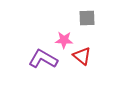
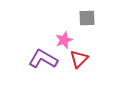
pink star: rotated 24 degrees counterclockwise
red triangle: moved 3 px left, 3 px down; rotated 36 degrees clockwise
